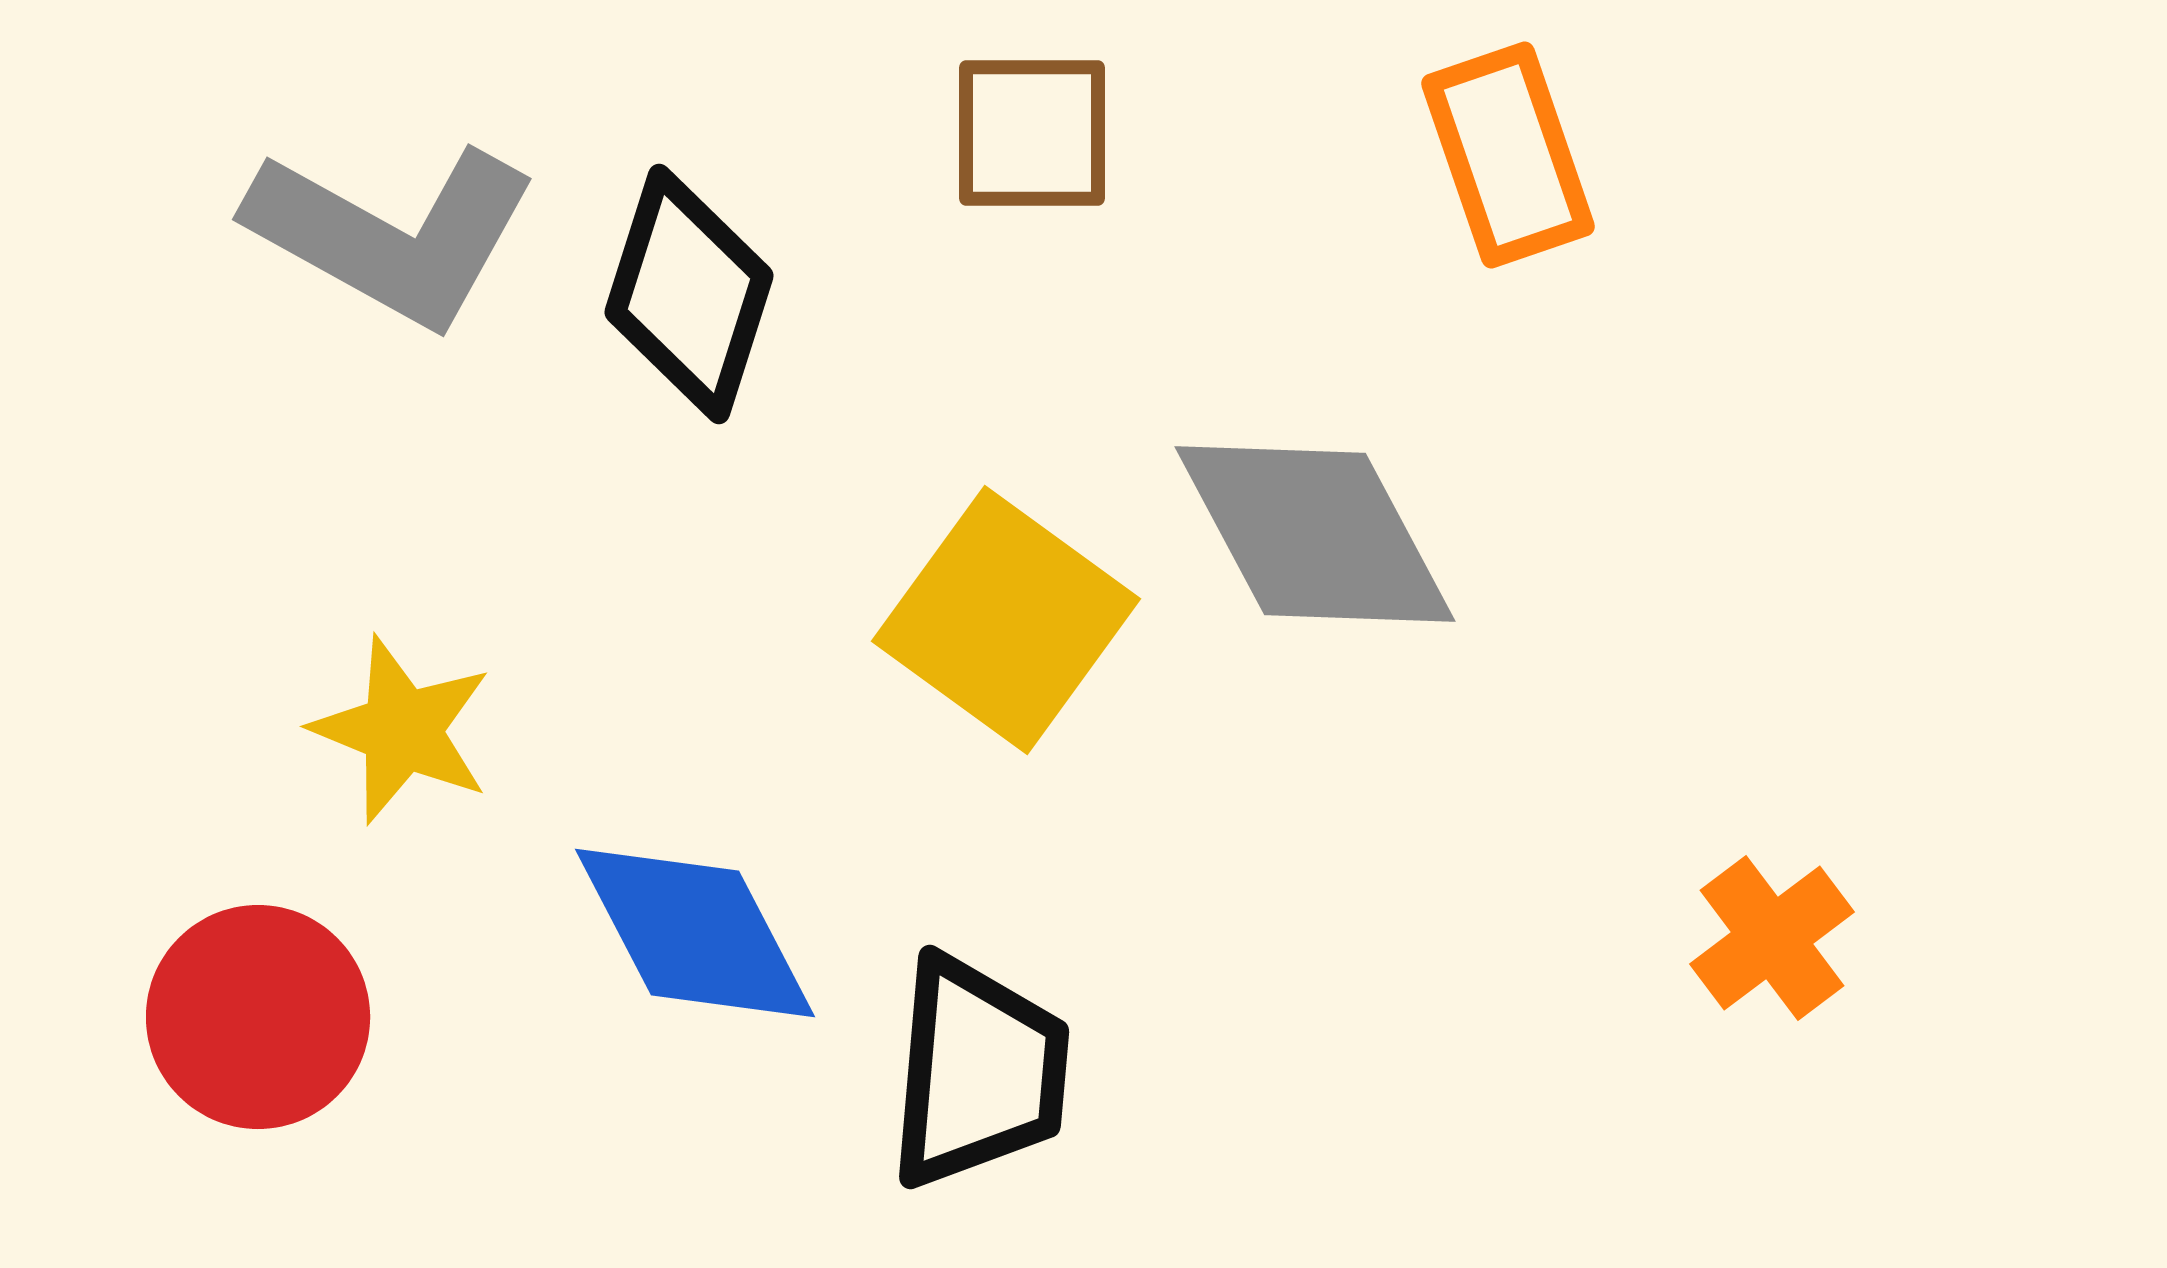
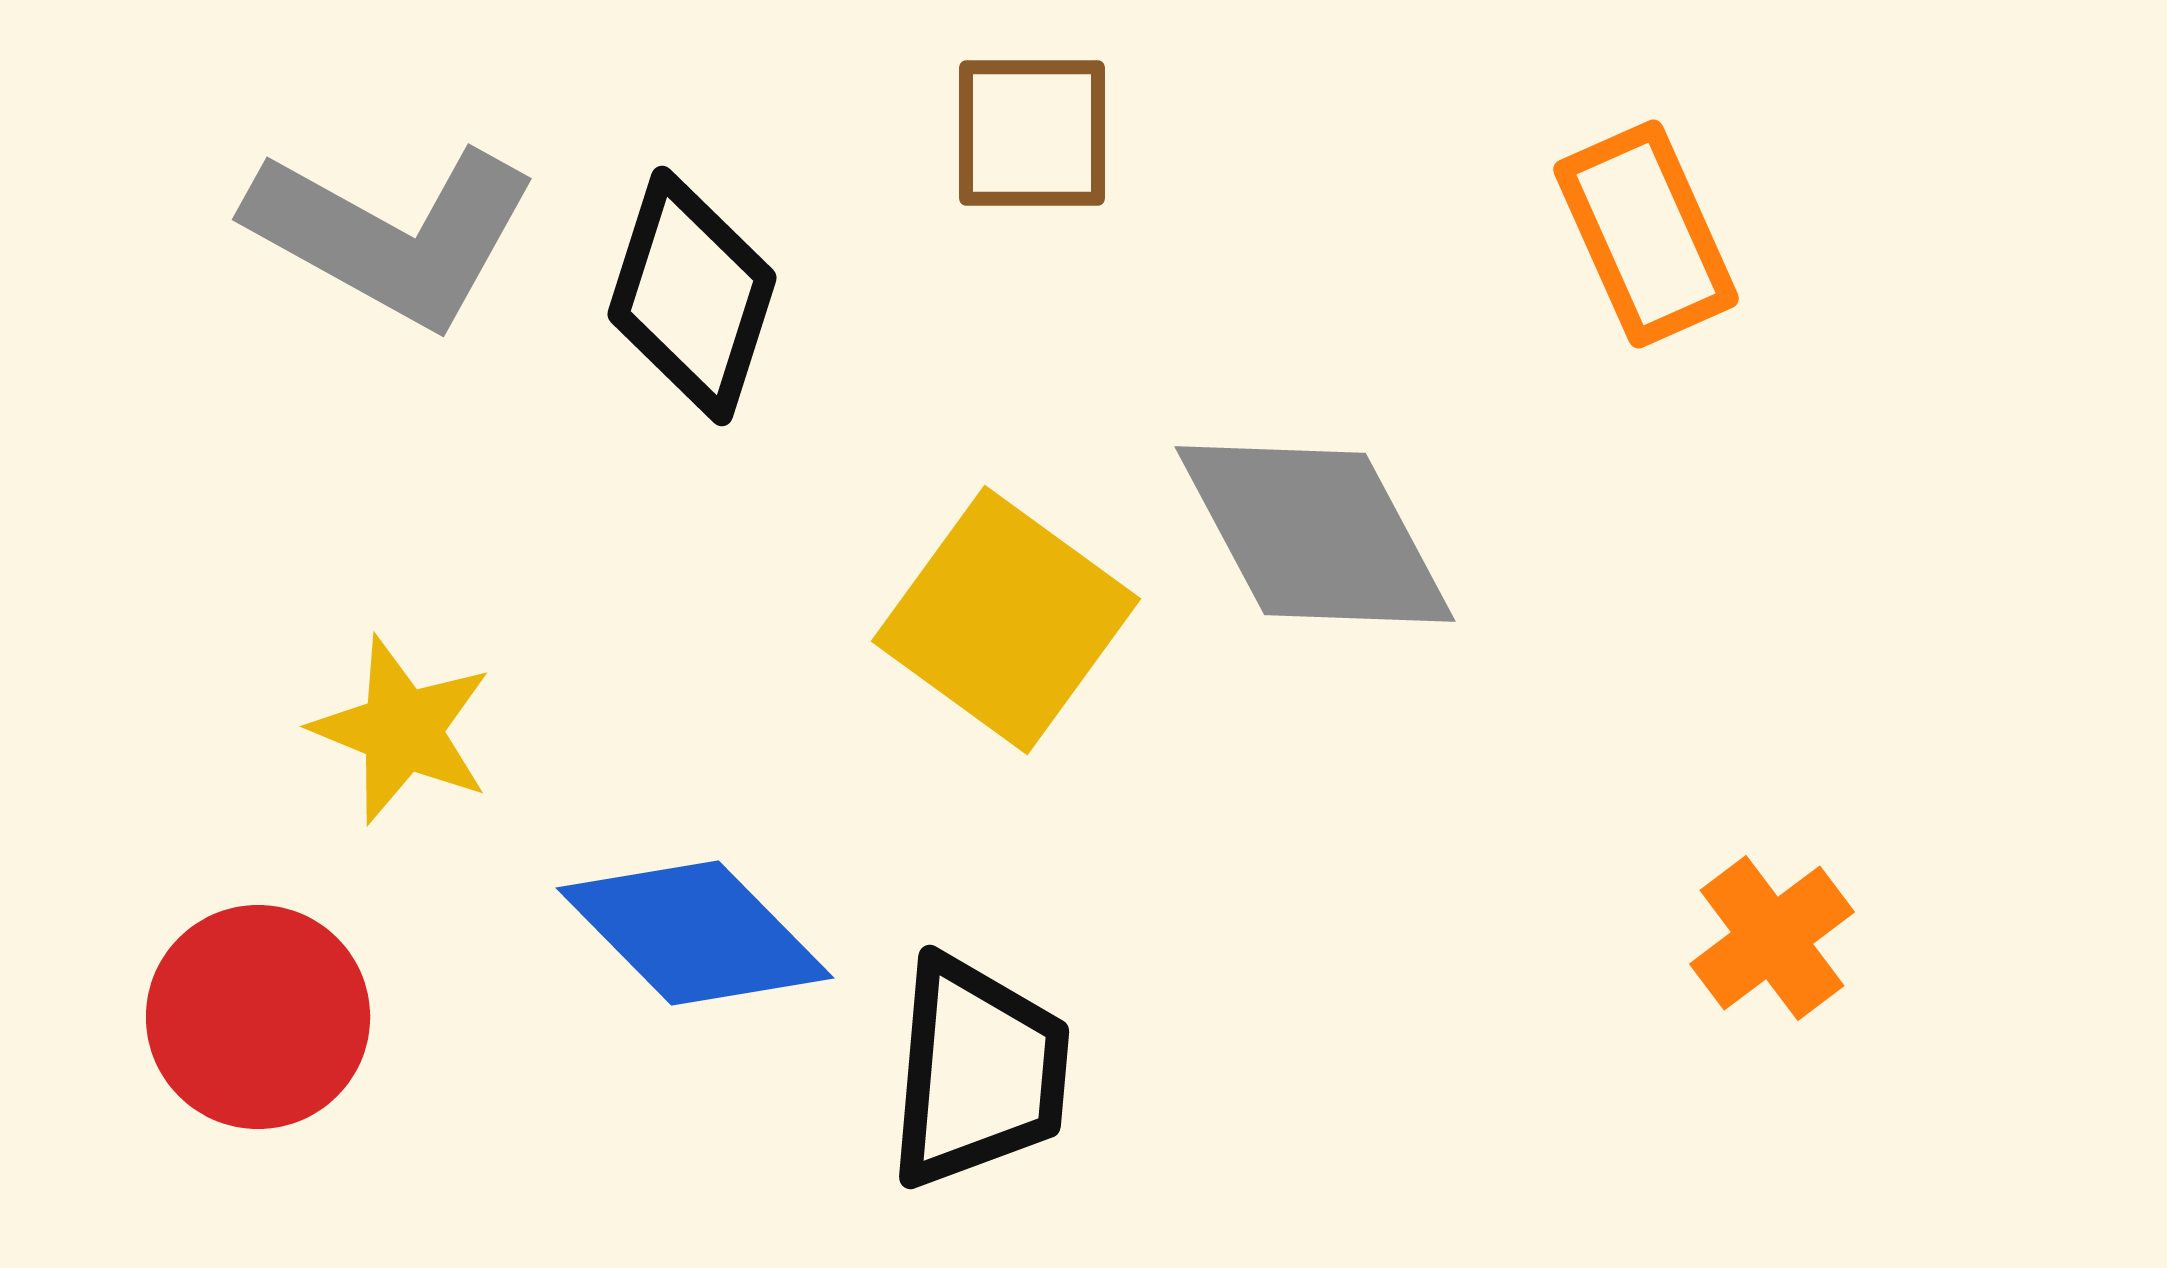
orange rectangle: moved 138 px right, 79 px down; rotated 5 degrees counterclockwise
black diamond: moved 3 px right, 2 px down
blue diamond: rotated 17 degrees counterclockwise
